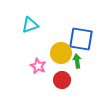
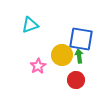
yellow circle: moved 1 px right, 2 px down
green arrow: moved 2 px right, 5 px up
pink star: rotated 14 degrees clockwise
red circle: moved 14 px right
